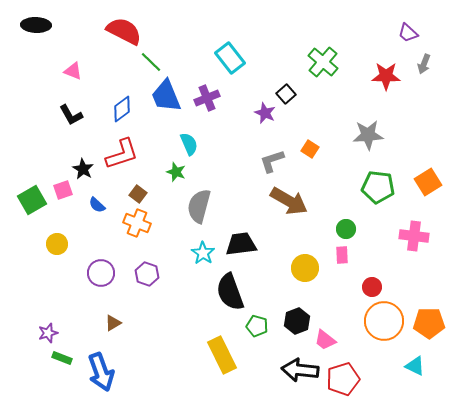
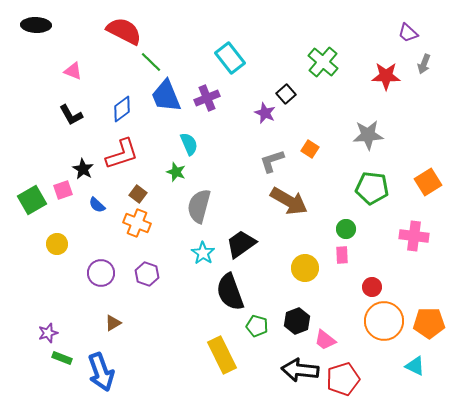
green pentagon at (378, 187): moved 6 px left, 1 px down
black trapezoid at (241, 244): rotated 28 degrees counterclockwise
